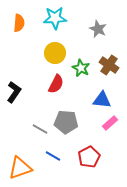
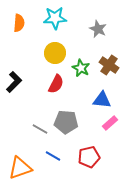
black L-shape: moved 10 px up; rotated 10 degrees clockwise
red pentagon: rotated 15 degrees clockwise
